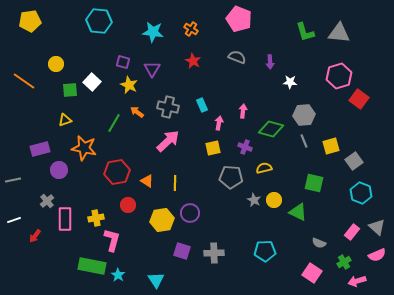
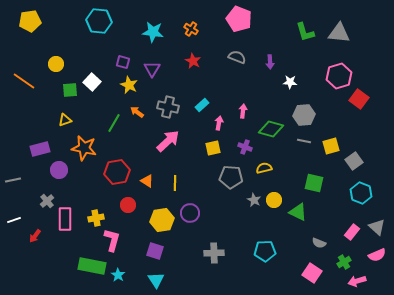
cyan rectangle at (202, 105): rotated 72 degrees clockwise
gray line at (304, 141): rotated 56 degrees counterclockwise
purple square at (182, 251): moved 27 px left
